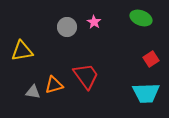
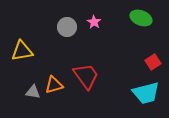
red square: moved 2 px right, 3 px down
cyan trapezoid: rotated 12 degrees counterclockwise
